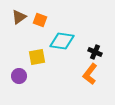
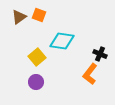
orange square: moved 1 px left, 5 px up
black cross: moved 5 px right, 2 px down
yellow square: rotated 30 degrees counterclockwise
purple circle: moved 17 px right, 6 px down
